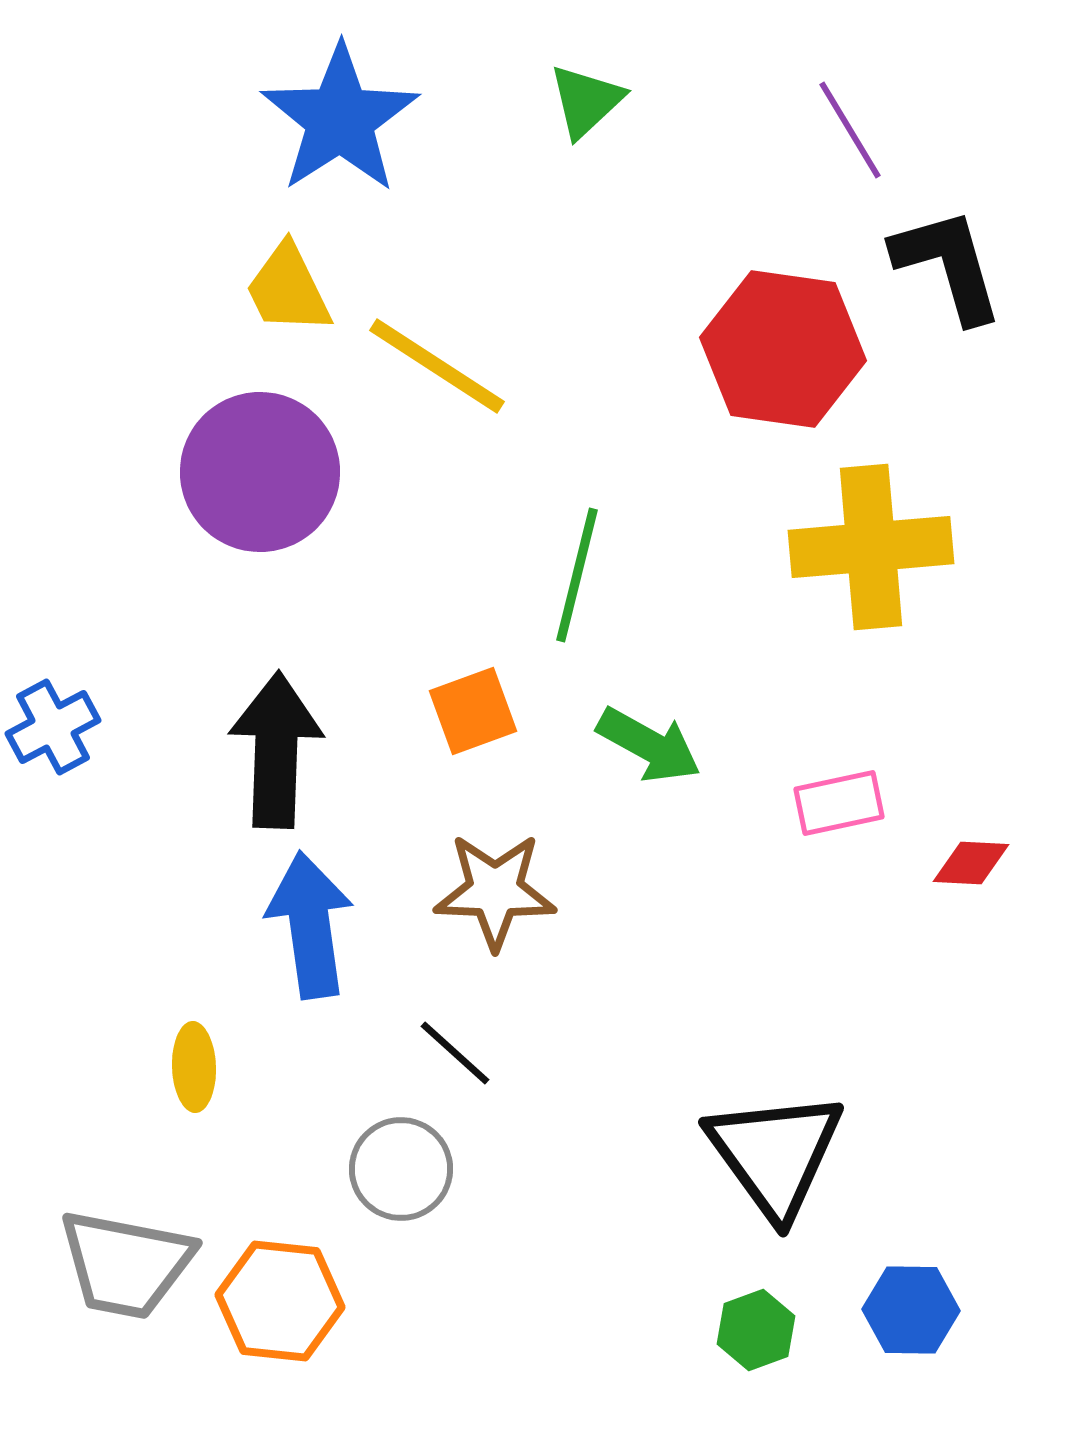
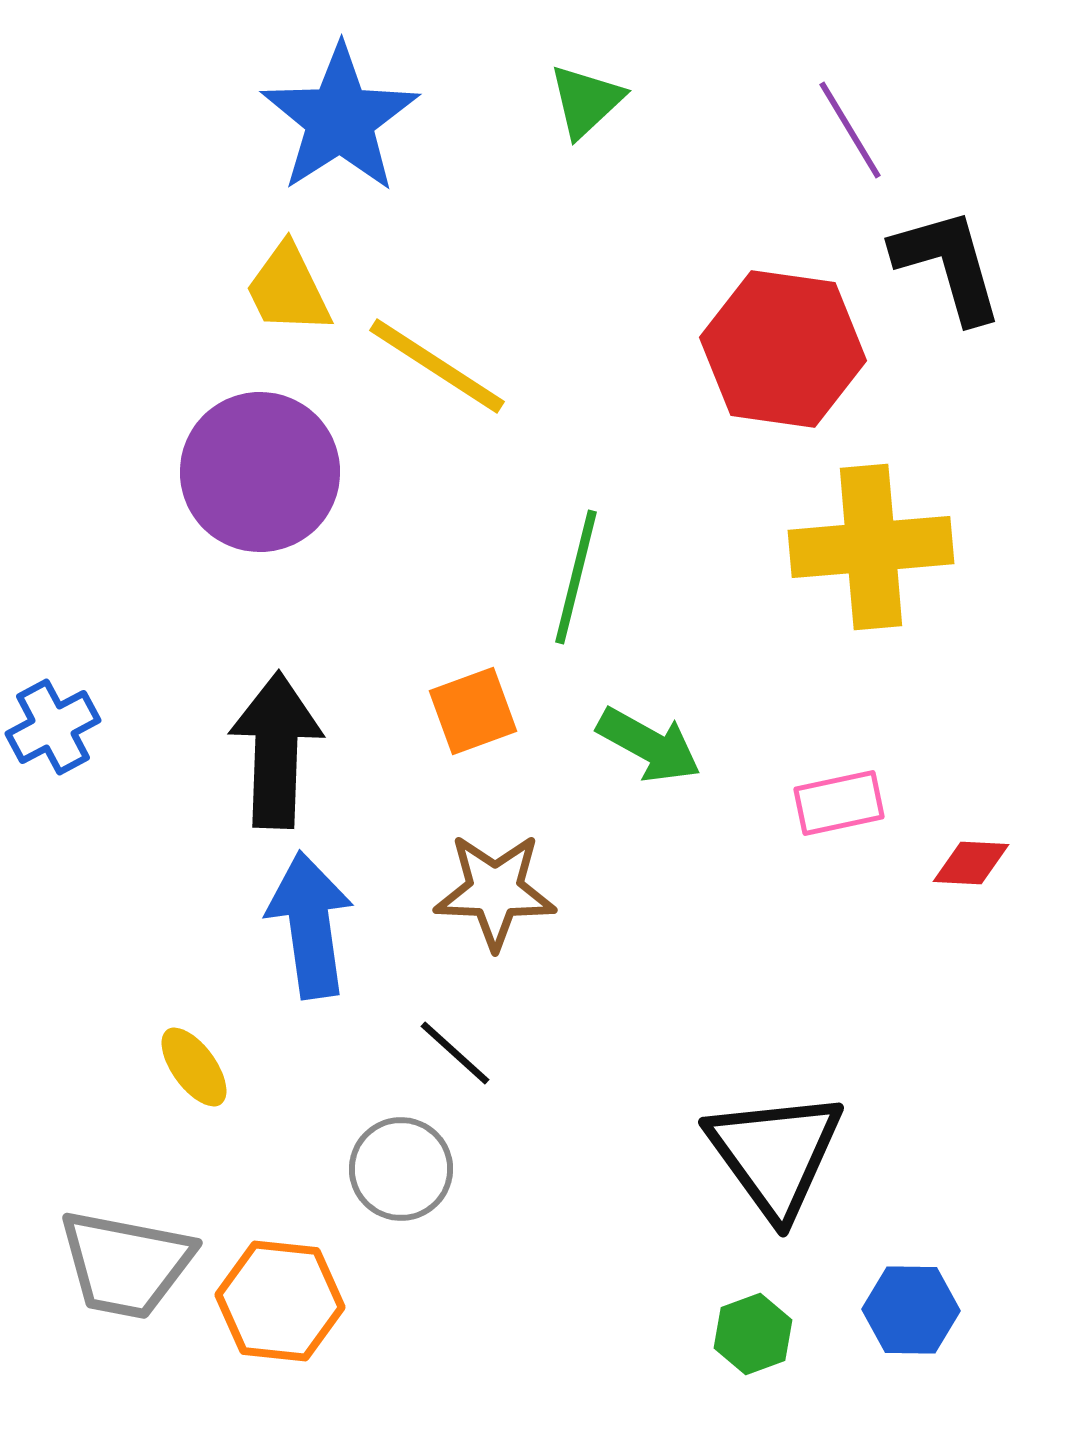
green line: moved 1 px left, 2 px down
yellow ellipse: rotated 34 degrees counterclockwise
green hexagon: moved 3 px left, 4 px down
